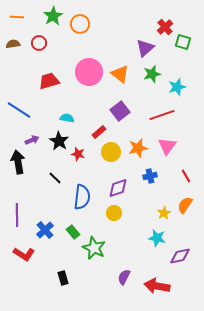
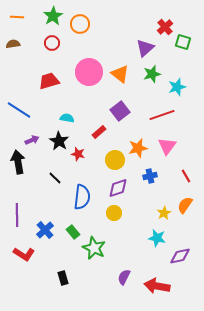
red circle at (39, 43): moved 13 px right
yellow circle at (111, 152): moved 4 px right, 8 px down
